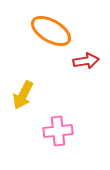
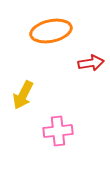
orange ellipse: rotated 42 degrees counterclockwise
red arrow: moved 5 px right, 2 px down
